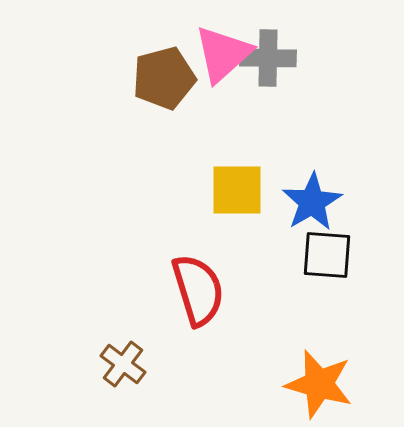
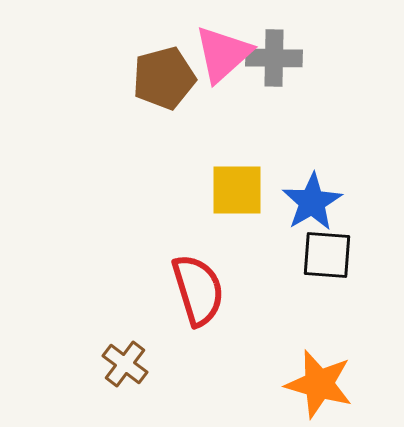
gray cross: moved 6 px right
brown cross: moved 2 px right
